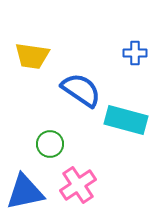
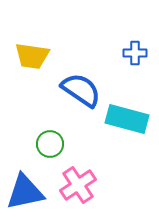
cyan rectangle: moved 1 px right, 1 px up
